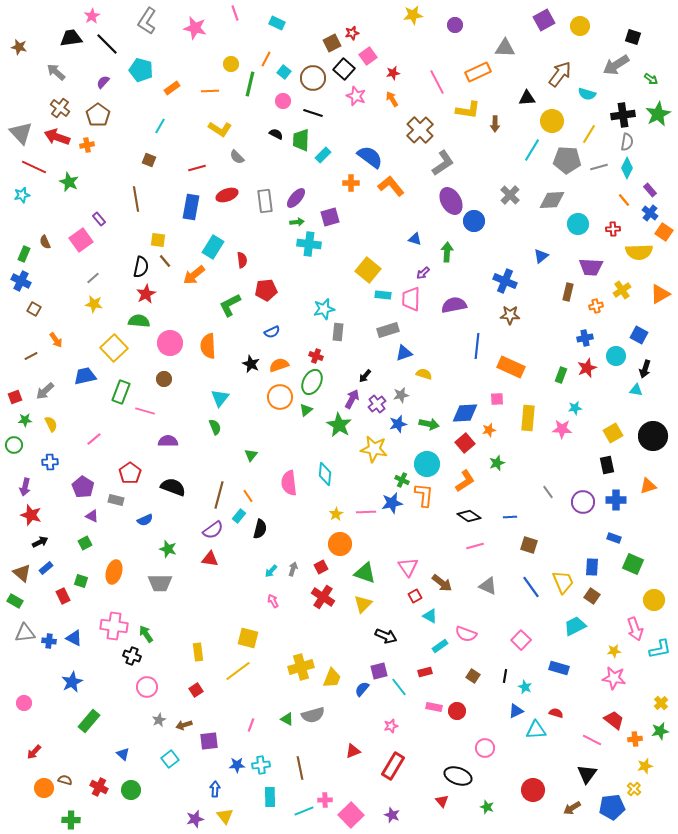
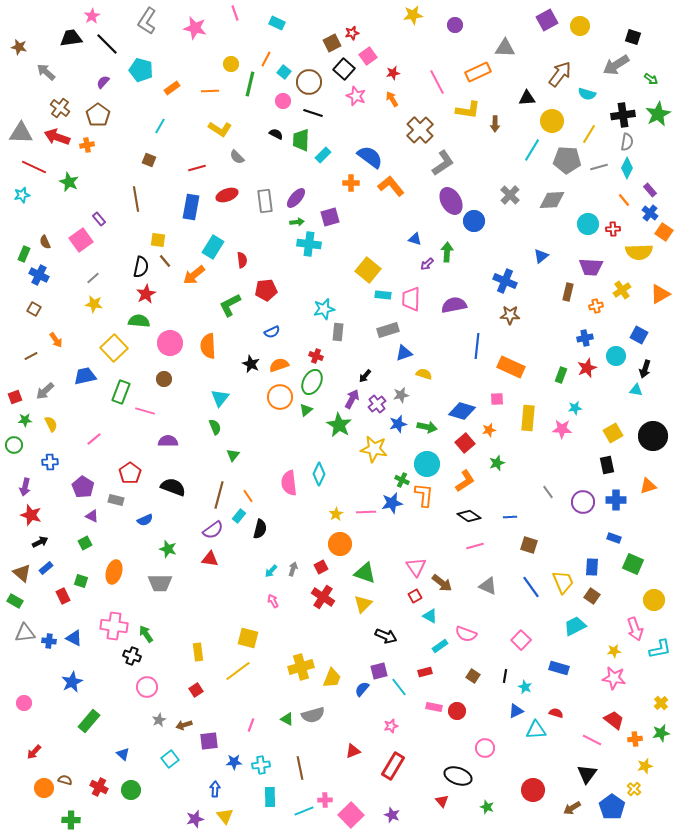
purple square at (544, 20): moved 3 px right
gray arrow at (56, 72): moved 10 px left
brown circle at (313, 78): moved 4 px left, 4 px down
gray triangle at (21, 133): rotated 45 degrees counterclockwise
cyan circle at (578, 224): moved 10 px right
purple arrow at (423, 273): moved 4 px right, 9 px up
blue cross at (21, 281): moved 18 px right, 6 px up
blue diamond at (465, 413): moved 3 px left, 2 px up; rotated 20 degrees clockwise
green arrow at (429, 424): moved 2 px left, 3 px down
green triangle at (251, 455): moved 18 px left
cyan diamond at (325, 474): moved 6 px left; rotated 20 degrees clockwise
pink triangle at (408, 567): moved 8 px right
green star at (660, 731): moved 1 px right, 2 px down
blue star at (237, 765): moved 3 px left, 3 px up
blue pentagon at (612, 807): rotated 30 degrees counterclockwise
